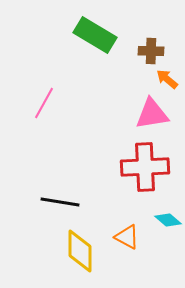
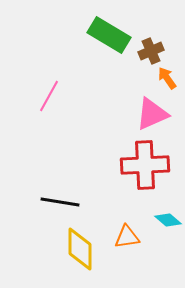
green rectangle: moved 14 px right
brown cross: rotated 25 degrees counterclockwise
orange arrow: moved 1 px up; rotated 15 degrees clockwise
pink line: moved 5 px right, 7 px up
pink triangle: rotated 15 degrees counterclockwise
red cross: moved 2 px up
orange triangle: rotated 36 degrees counterclockwise
yellow diamond: moved 2 px up
